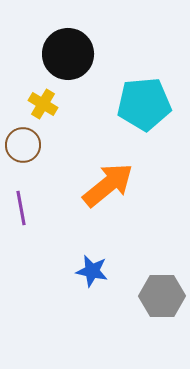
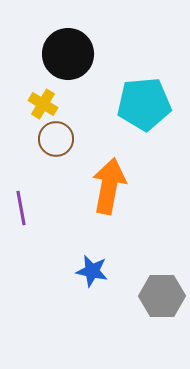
brown circle: moved 33 px right, 6 px up
orange arrow: moved 1 px right, 1 px down; rotated 40 degrees counterclockwise
